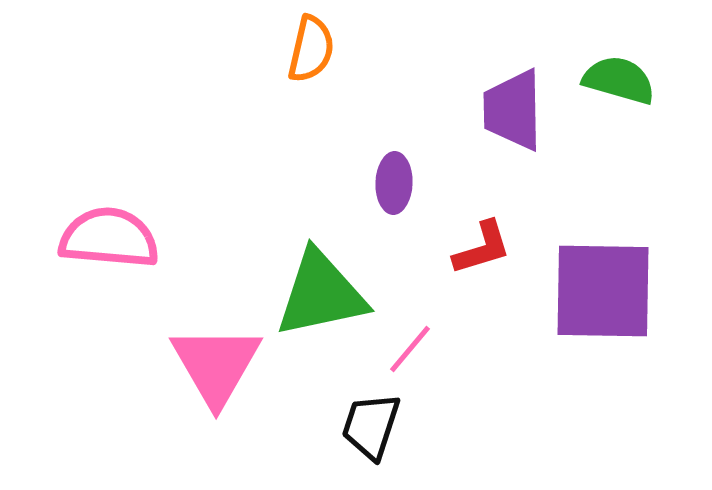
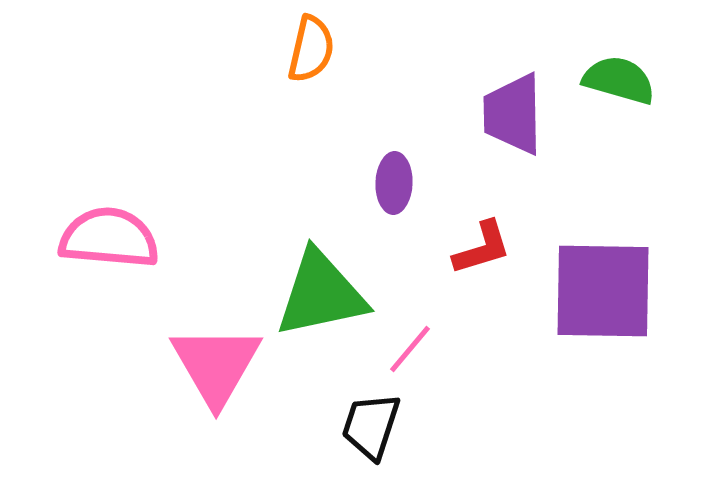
purple trapezoid: moved 4 px down
